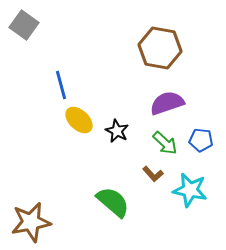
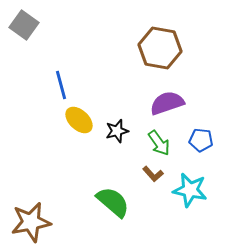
black star: rotated 30 degrees clockwise
green arrow: moved 6 px left; rotated 12 degrees clockwise
